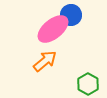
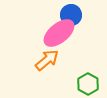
pink ellipse: moved 6 px right, 4 px down
orange arrow: moved 2 px right, 1 px up
